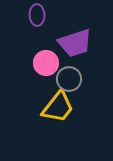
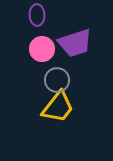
pink circle: moved 4 px left, 14 px up
gray circle: moved 12 px left, 1 px down
